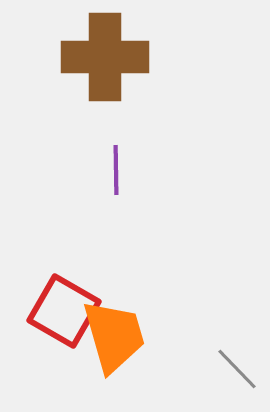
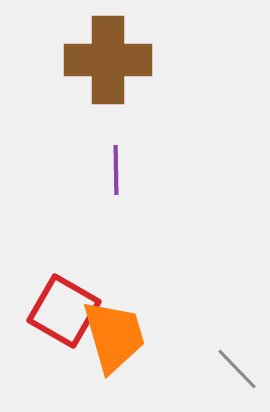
brown cross: moved 3 px right, 3 px down
